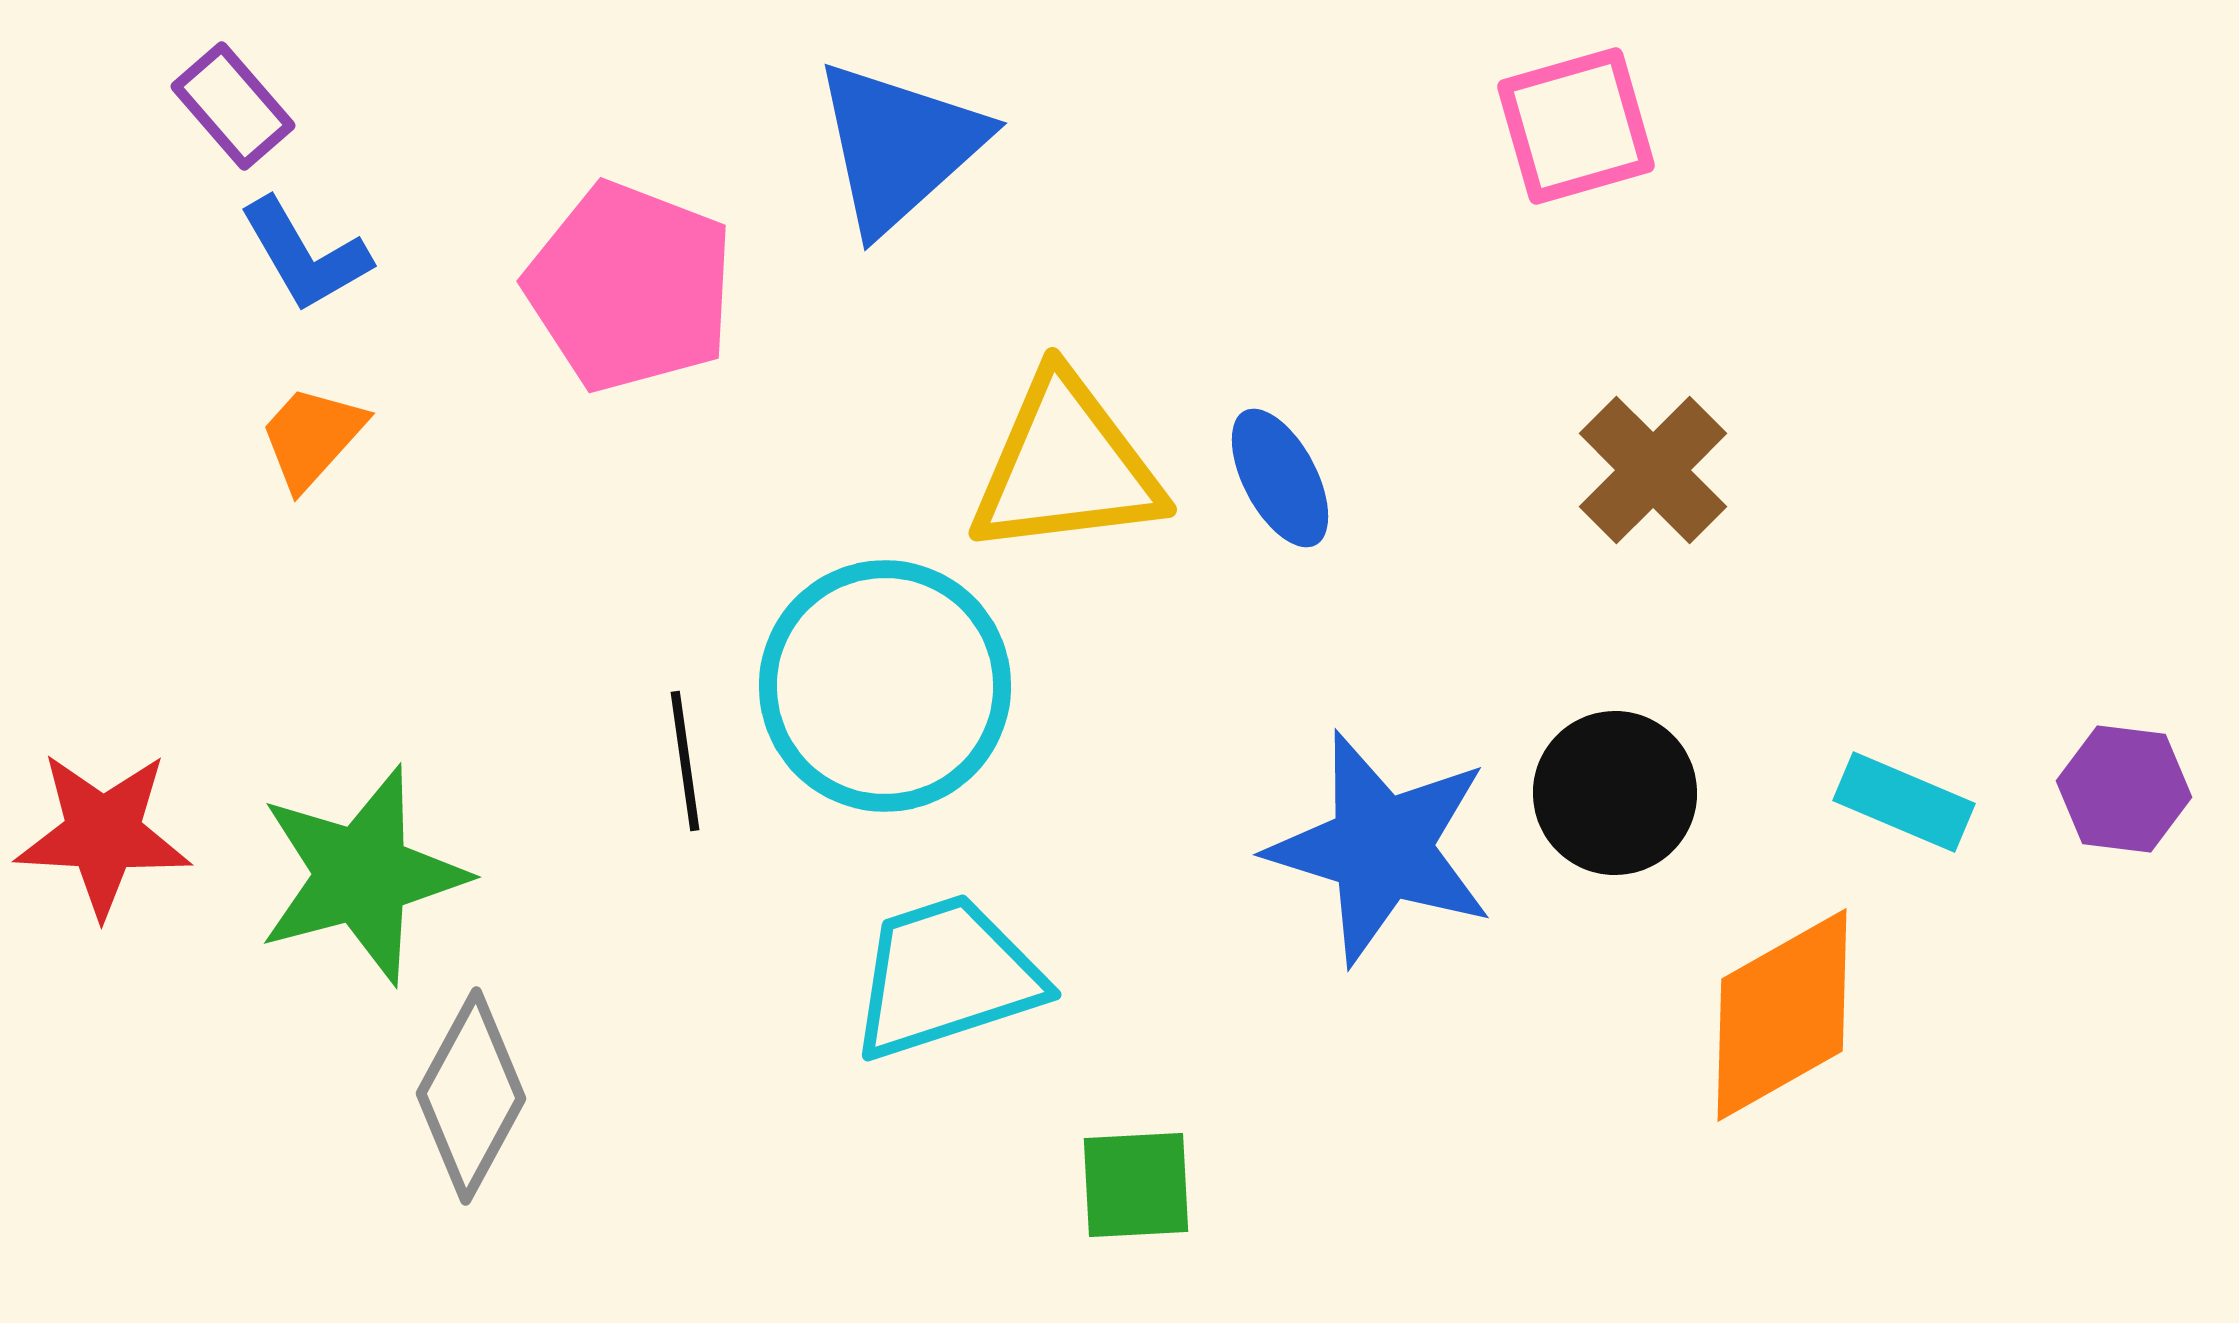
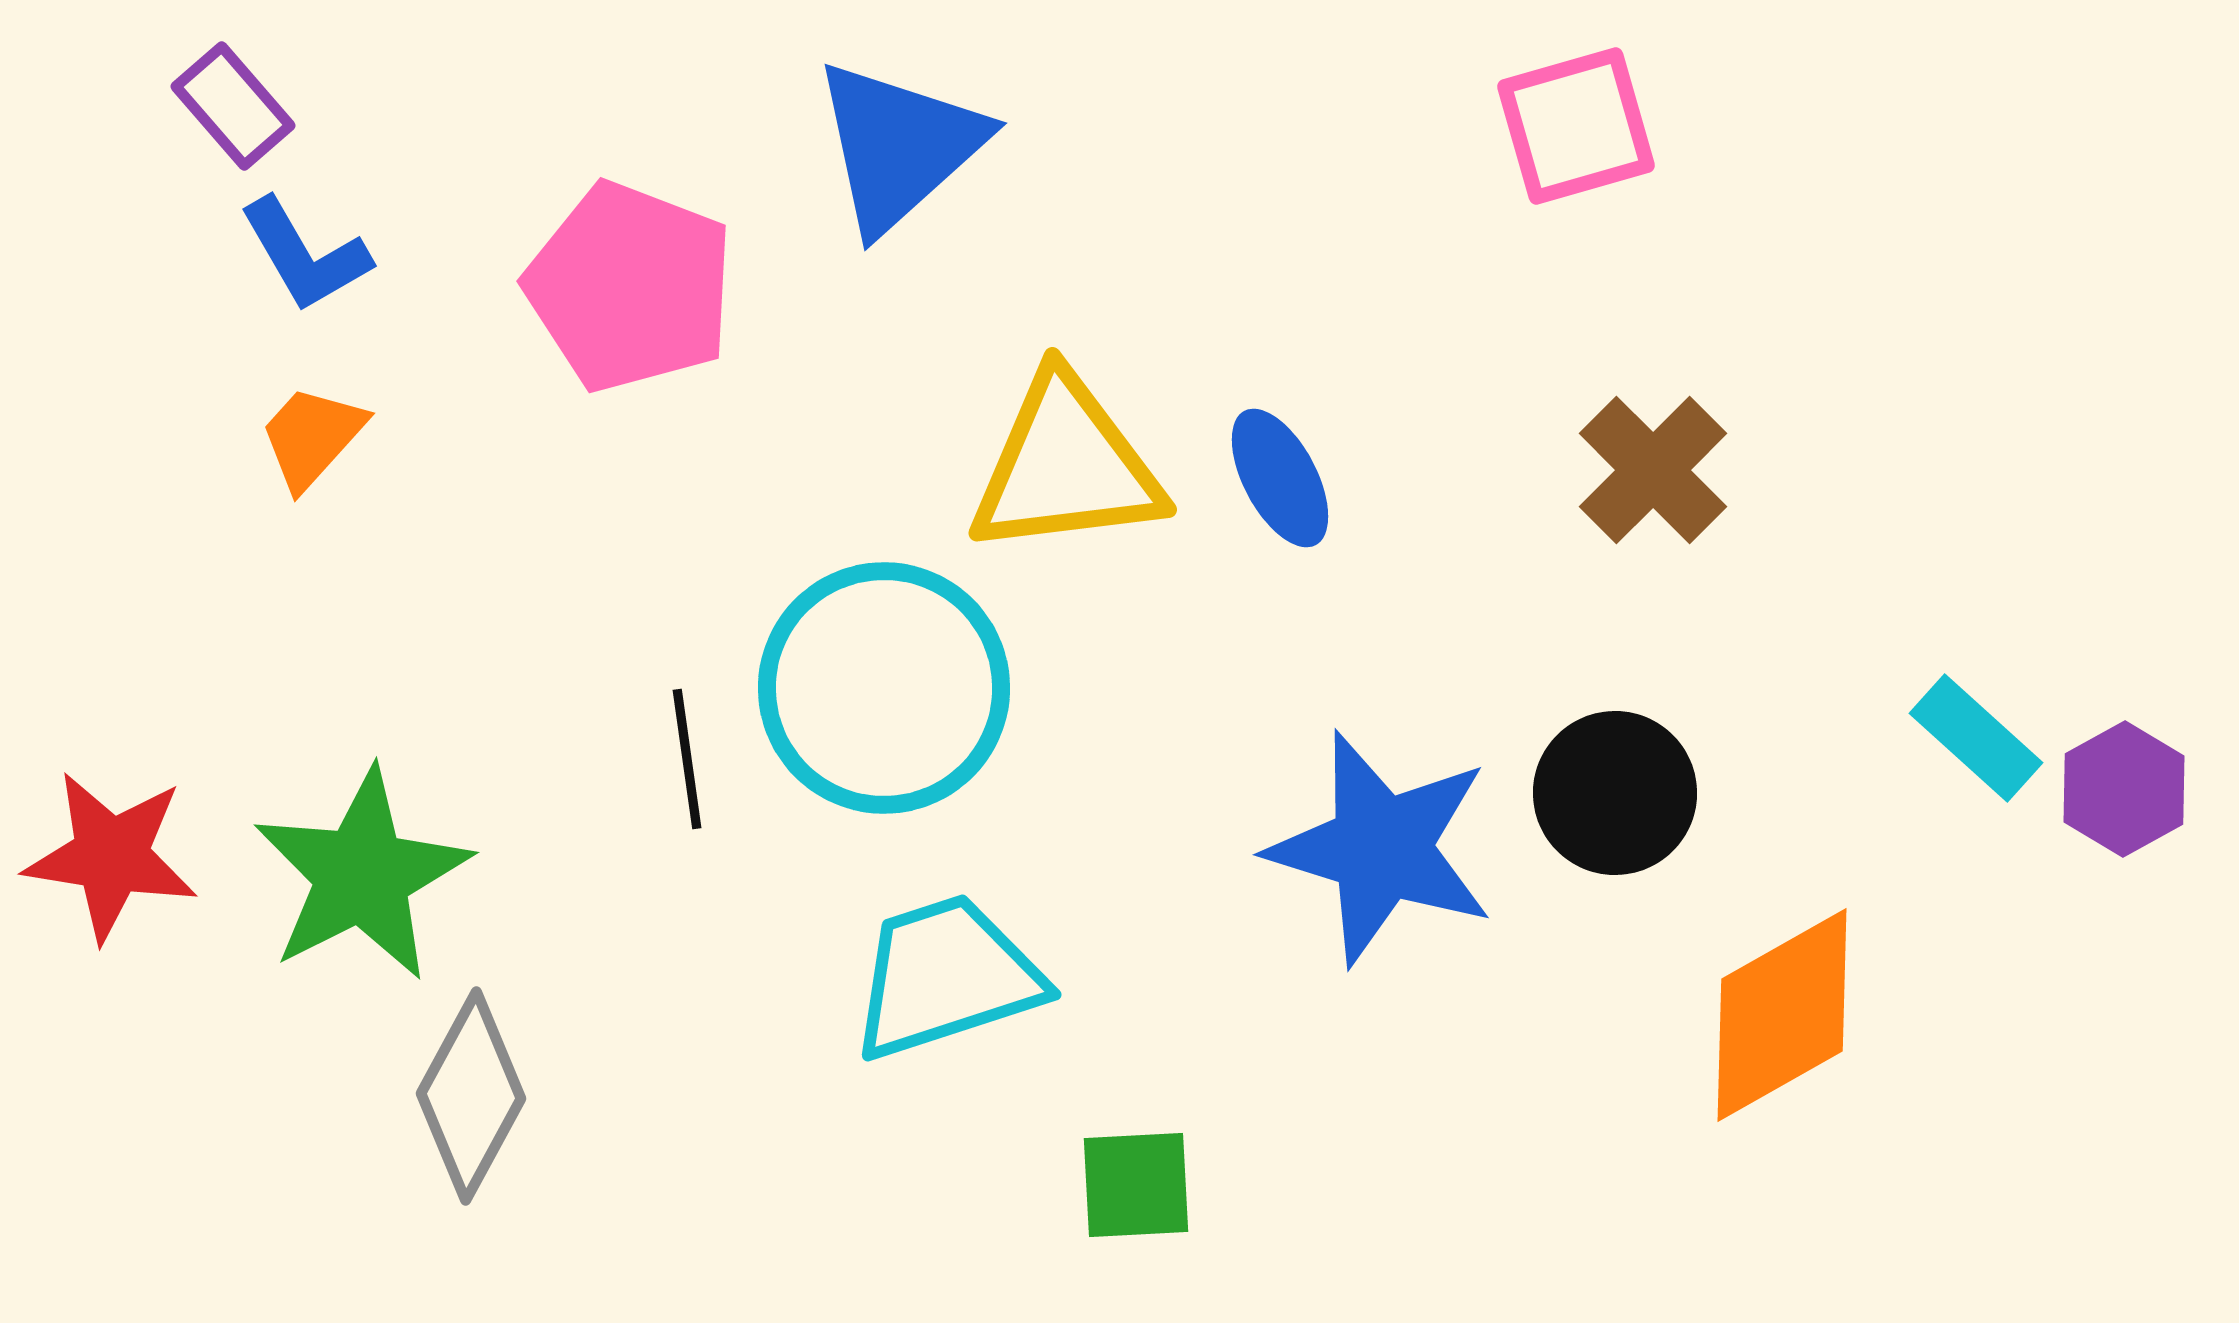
cyan circle: moved 1 px left, 2 px down
black line: moved 2 px right, 2 px up
purple hexagon: rotated 24 degrees clockwise
cyan rectangle: moved 72 px right, 64 px up; rotated 19 degrees clockwise
red star: moved 8 px right, 22 px down; rotated 6 degrees clockwise
green star: rotated 12 degrees counterclockwise
